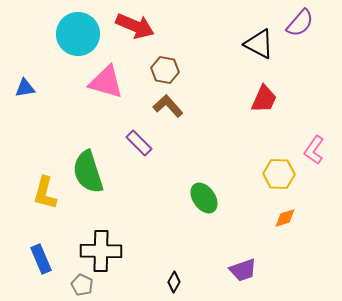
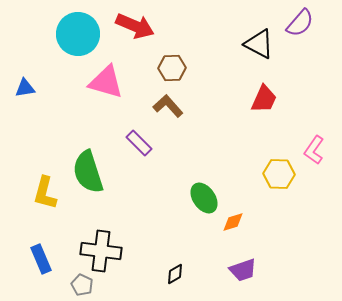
brown hexagon: moved 7 px right, 2 px up; rotated 12 degrees counterclockwise
orange diamond: moved 52 px left, 4 px down
black cross: rotated 6 degrees clockwise
black diamond: moved 1 px right, 8 px up; rotated 30 degrees clockwise
